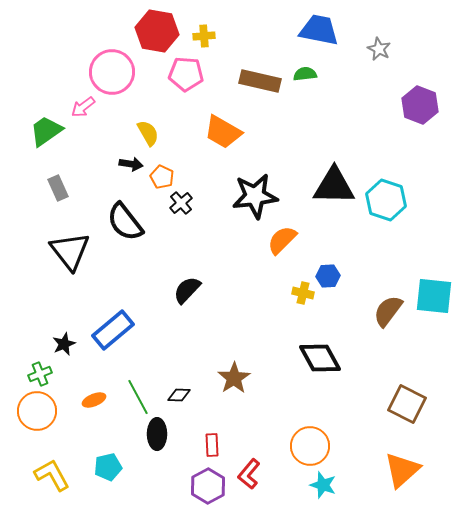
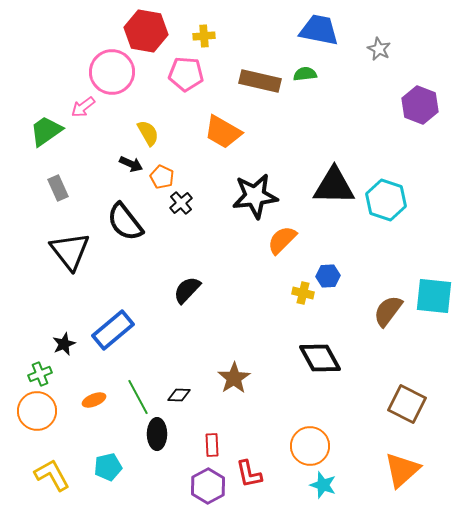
red hexagon at (157, 31): moved 11 px left
black arrow at (131, 164): rotated 15 degrees clockwise
red L-shape at (249, 474): rotated 52 degrees counterclockwise
